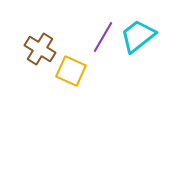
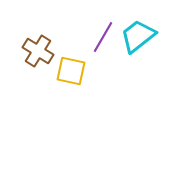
brown cross: moved 2 px left, 2 px down
yellow square: rotated 12 degrees counterclockwise
